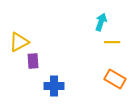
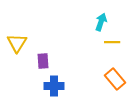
yellow triangle: moved 2 px left, 1 px down; rotated 30 degrees counterclockwise
purple rectangle: moved 10 px right
orange rectangle: rotated 20 degrees clockwise
